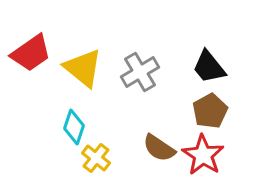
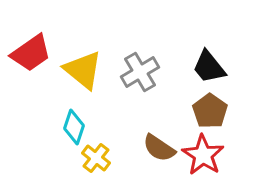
yellow triangle: moved 2 px down
brown pentagon: rotated 8 degrees counterclockwise
